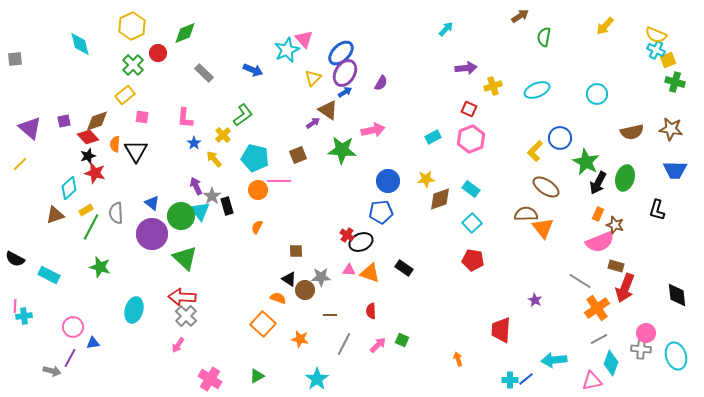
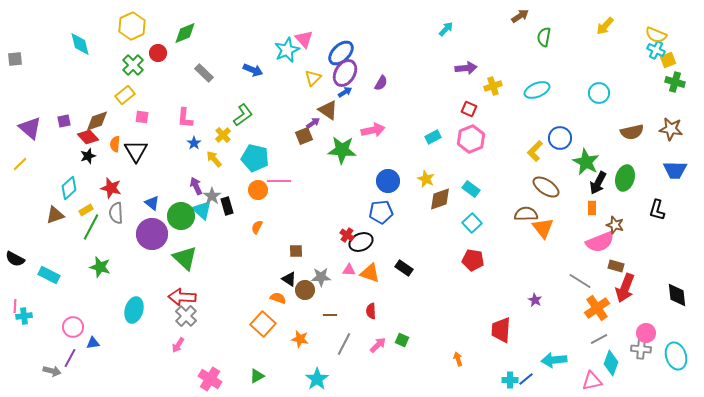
cyan circle at (597, 94): moved 2 px right, 1 px up
brown square at (298, 155): moved 6 px right, 19 px up
red star at (95, 173): moved 16 px right, 15 px down
yellow star at (426, 179): rotated 30 degrees clockwise
cyan triangle at (200, 211): moved 2 px right, 1 px up; rotated 10 degrees counterclockwise
orange rectangle at (598, 214): moved 6 px left, 6 px up; rotated 24 degrees counterclockwise
